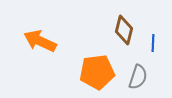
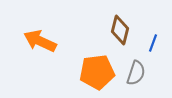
brown diamond: moved 4 px left
blue line: rotated 18 degrees clockwise
gray semicircle: moved 2 px left, 4 px up
